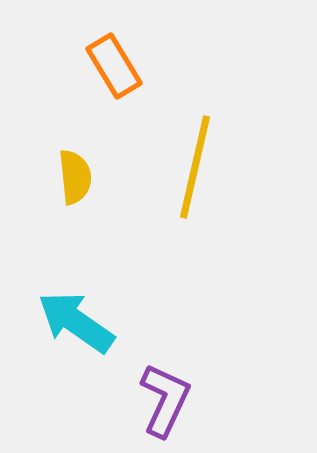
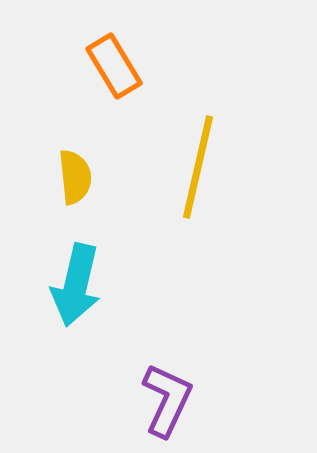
yellow line: moved 3 px right
cyan arrow: moved 37 px up; rotated 112 degrees counterclockwise
purple L-shape: moved 2 px right
